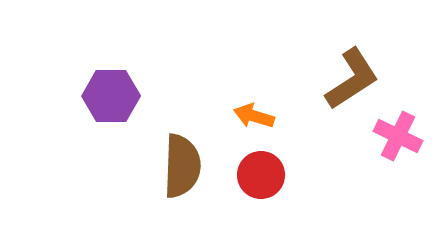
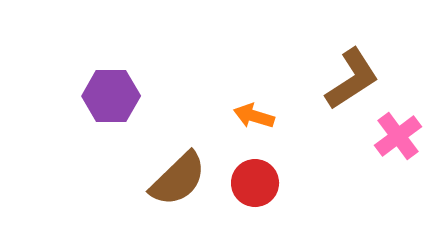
pink cross: rotated 27 degrees clockwise
brown semicircle: moved 4 px left, 13 px down; rotated 44 degrees clockwise
red circle: moved 6 px left, 8 px down
